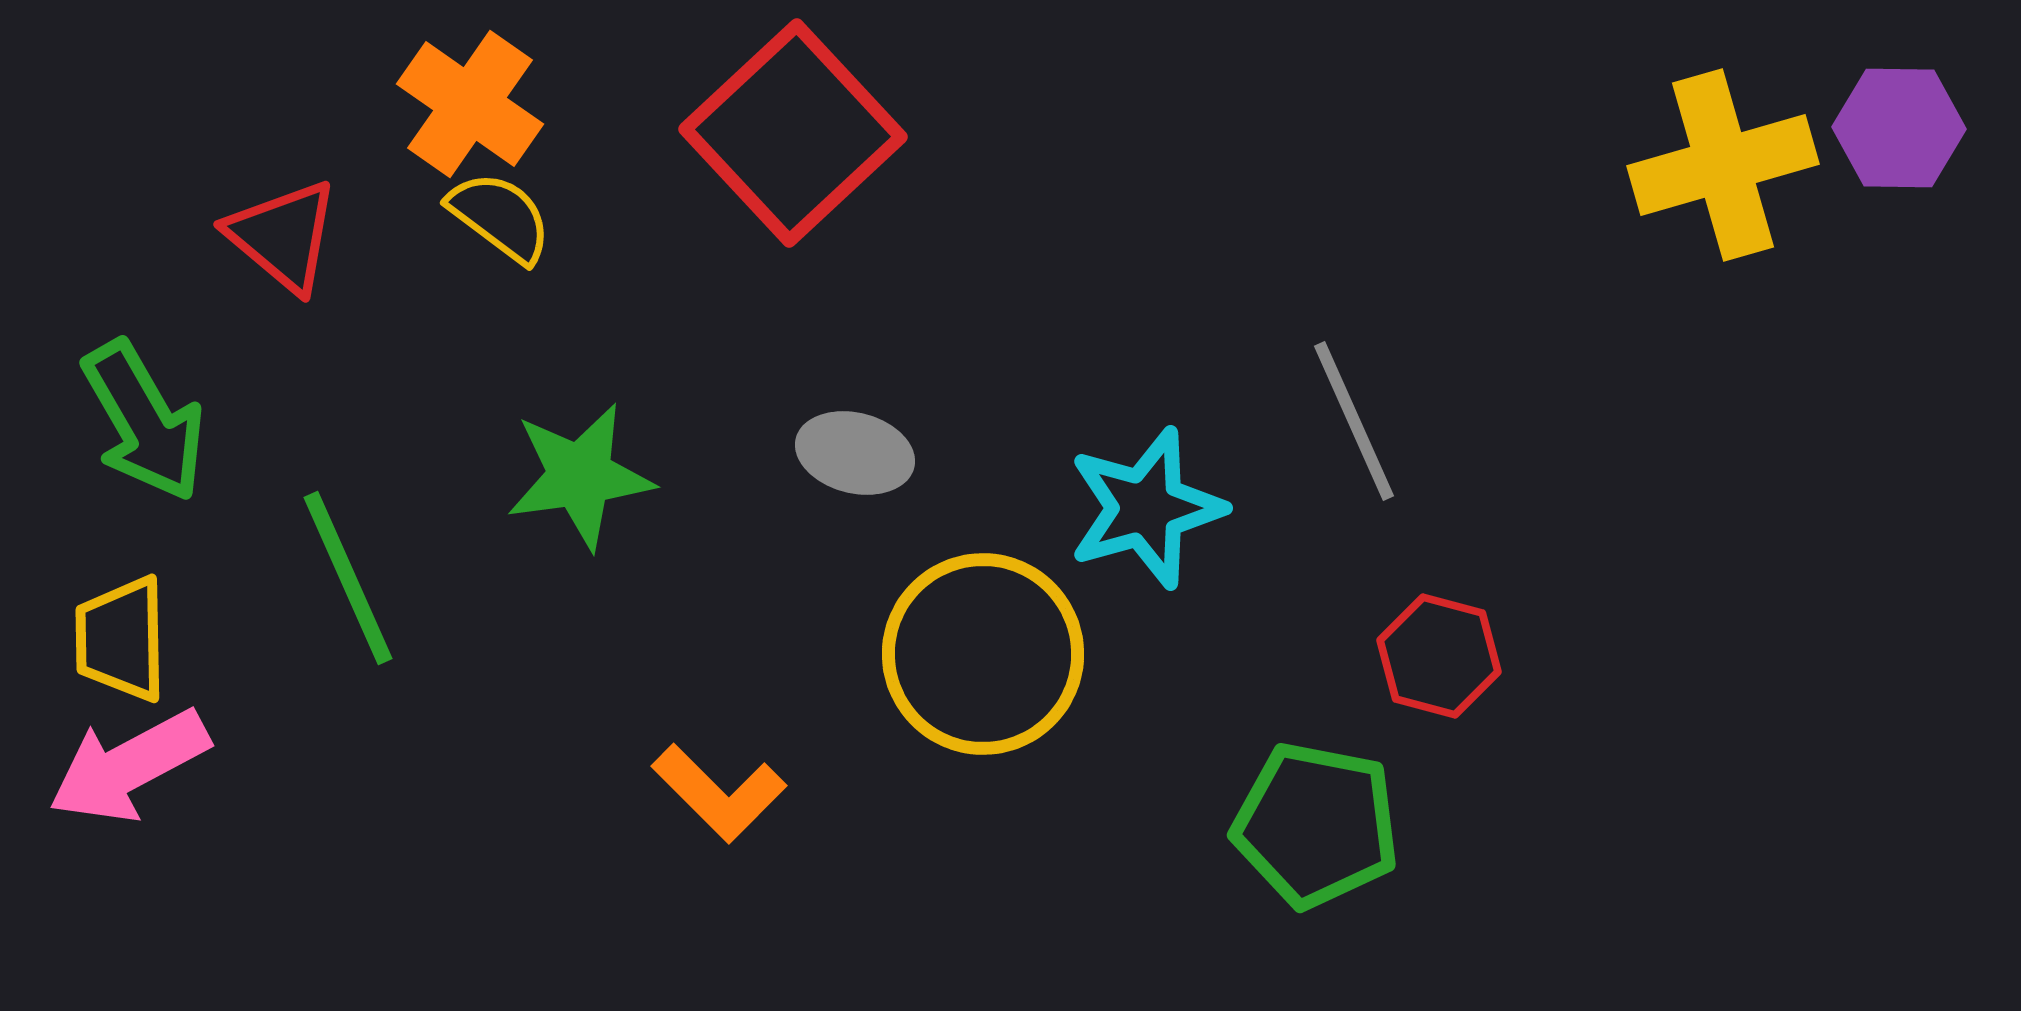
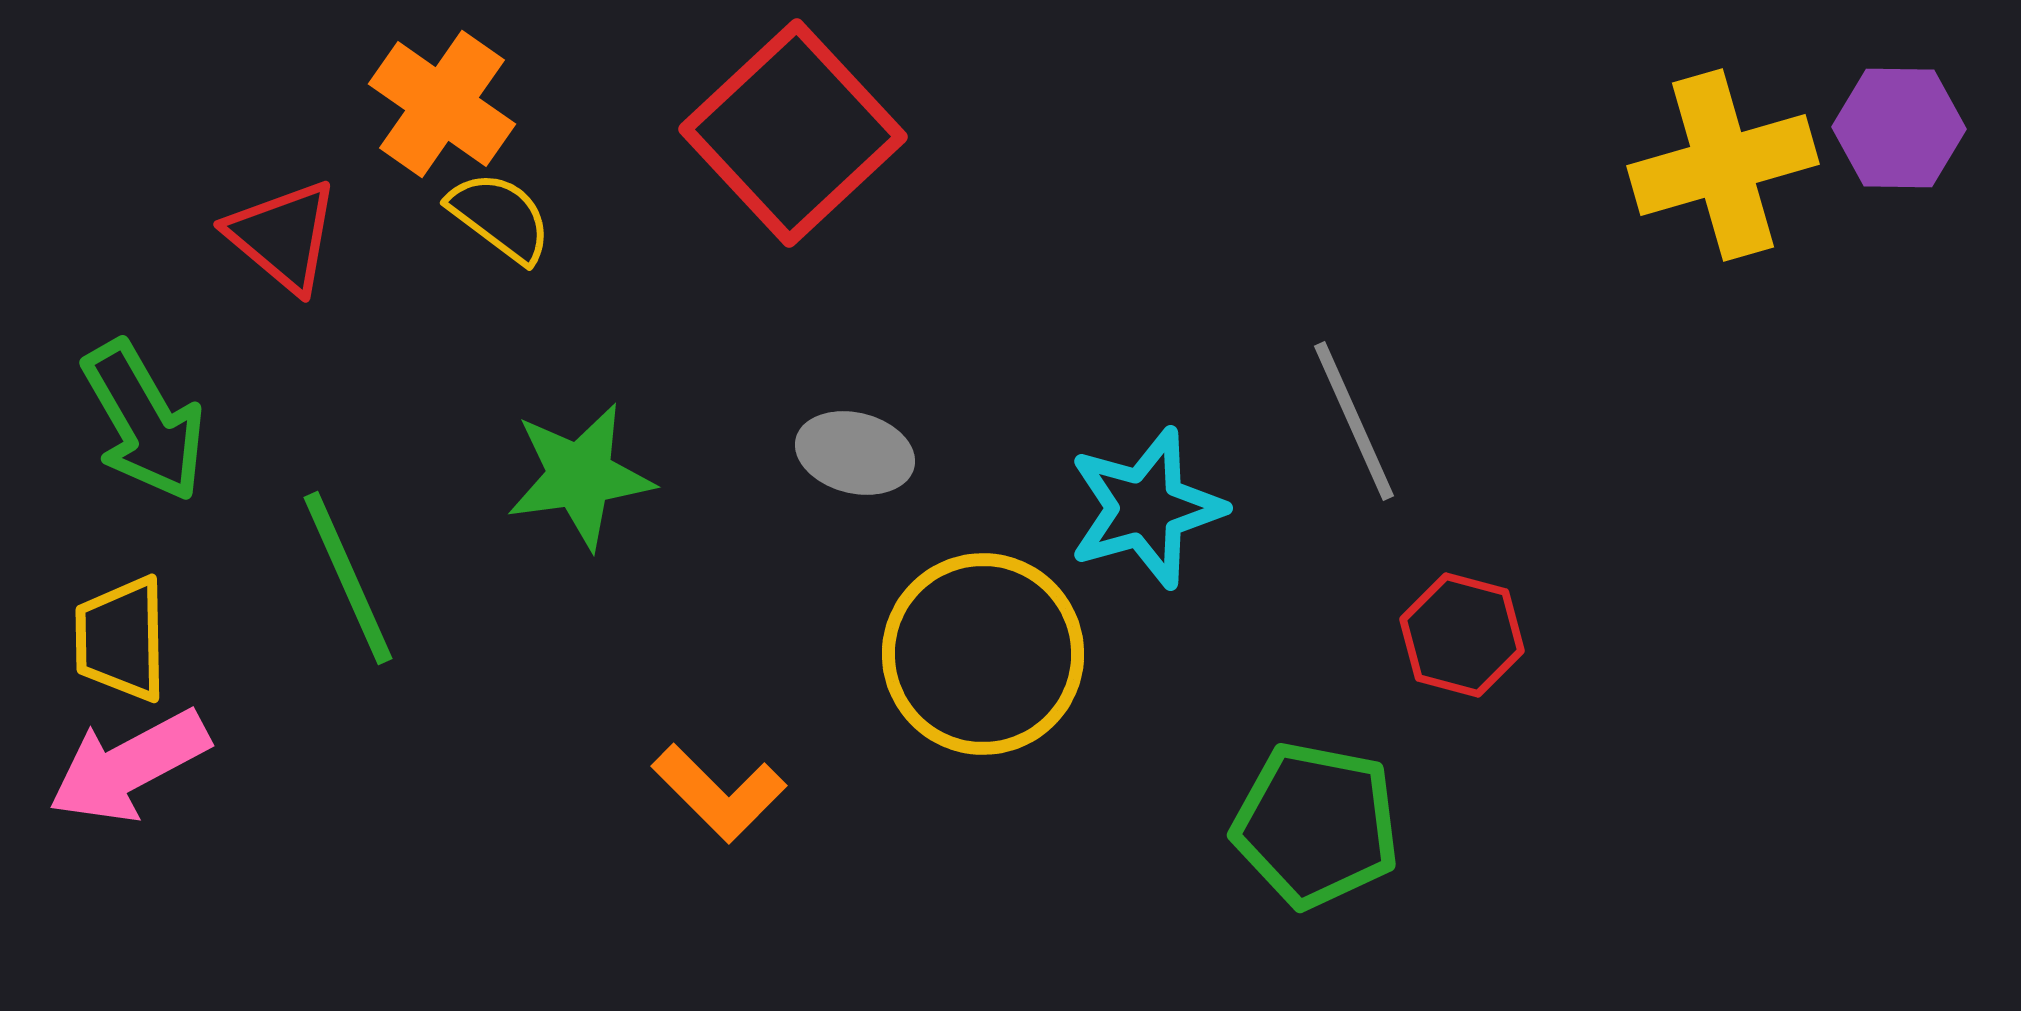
orange cross: moved 28 px left
red hexagon: moved 23 px right, 21 px up
